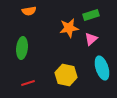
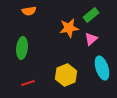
green rectangle: rotated 21 degrees counterclockwise
yellow hexagon: rotated 25 degrees clockwise
